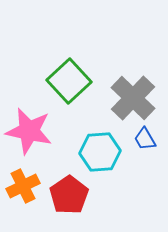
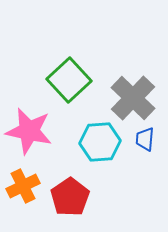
green square: moved 1 px up
blue trapezoid: rotated 35 degrees clockwise
cyan hexagon: moved 10 px up
red pentagon: moved 1 px right, 2 px down
